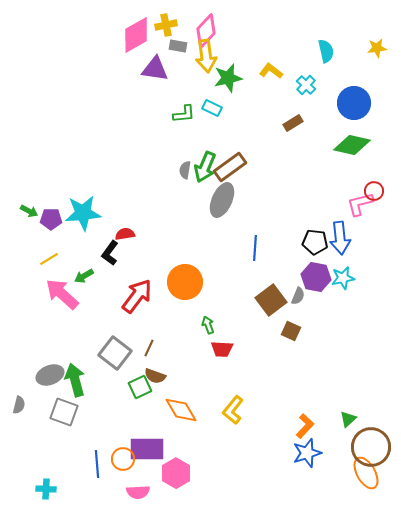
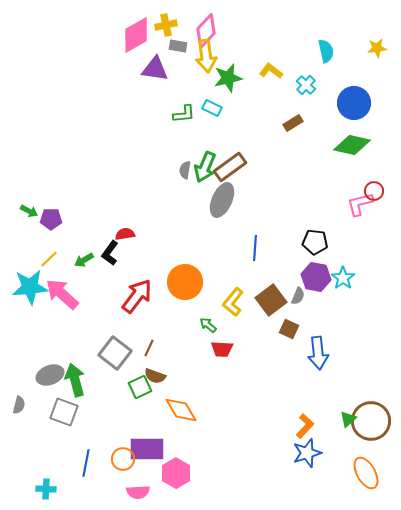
cyan star at (83, 213): moved 53 px left, 74 px down
blue arrow at (340, 238): moved 22 px left, 115 px down
yellow line at (49, 259): rotated 12 degrees counterclockwise
green arrow at (84, 276): moved 16 px up
cyan star at (343, 278): rotated 25 degrees counterclockwise
green arrow at (208, 325): rotated 30 degrees counterclockwise
brown square at (291, 331): moved 2 px left, 2 px up
yellow L-shape at (233, 410): moved 108 px up
brown circle at (371, 447): moved 26 px up
blue line at (97, 464): moved 11 px left, 1 px up; rotated 16 degrees clockwise
